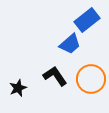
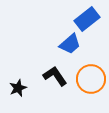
blue rectangle: moved 1 px up
